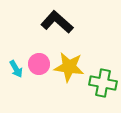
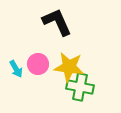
black L-shape: rotated 24 degrees clockwise
pink circle: moved 1 px left
green cross: moved 23 px left, 4 px down
